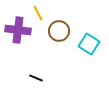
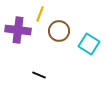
yellow line: moved 2 px right, 1 px down; rotated 49 degrees clockwise
black line: moved 3 px right, 3 px up
